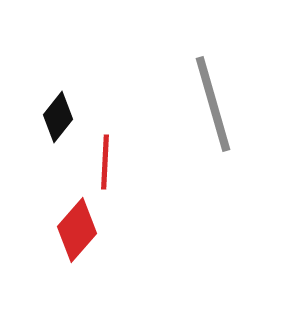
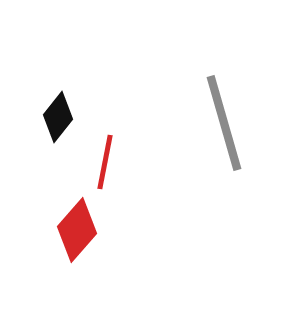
gray line: moved 11 px right, 19 px down
red line: rotated 8 degrees clockwise
